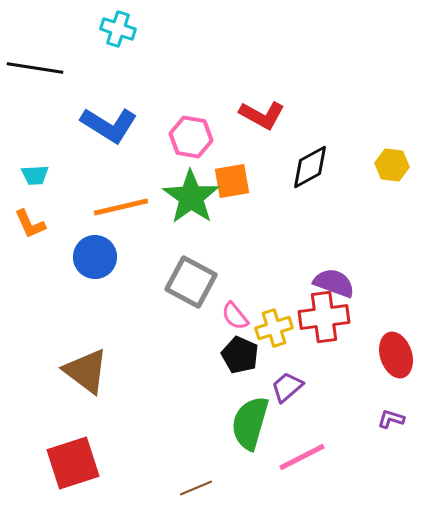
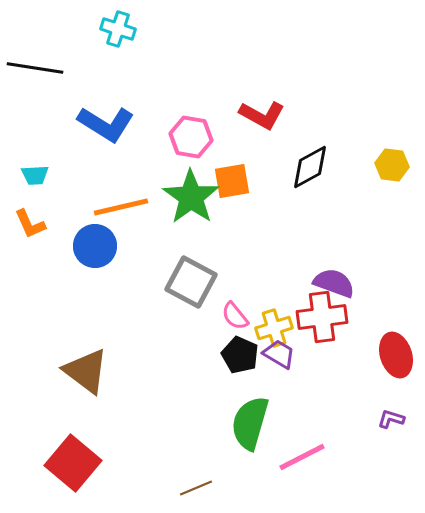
blue L-shape: moved 3 px left, 1 px up
blue circle: moved 11 px up
red cross: moved 2 px left
purple trapezoid: moved 8 px left, 33 px up; rotated 72 degrees clockwise
red square: rotated 32 degrees counterclockwise
